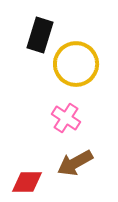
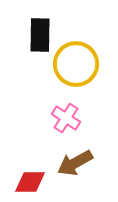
black rectangle: rotated 16 degrees counterclockwise
red diamond: moved 3 px right
